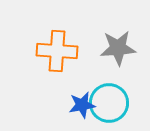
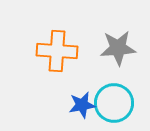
cyan circle: moved 5 px right
